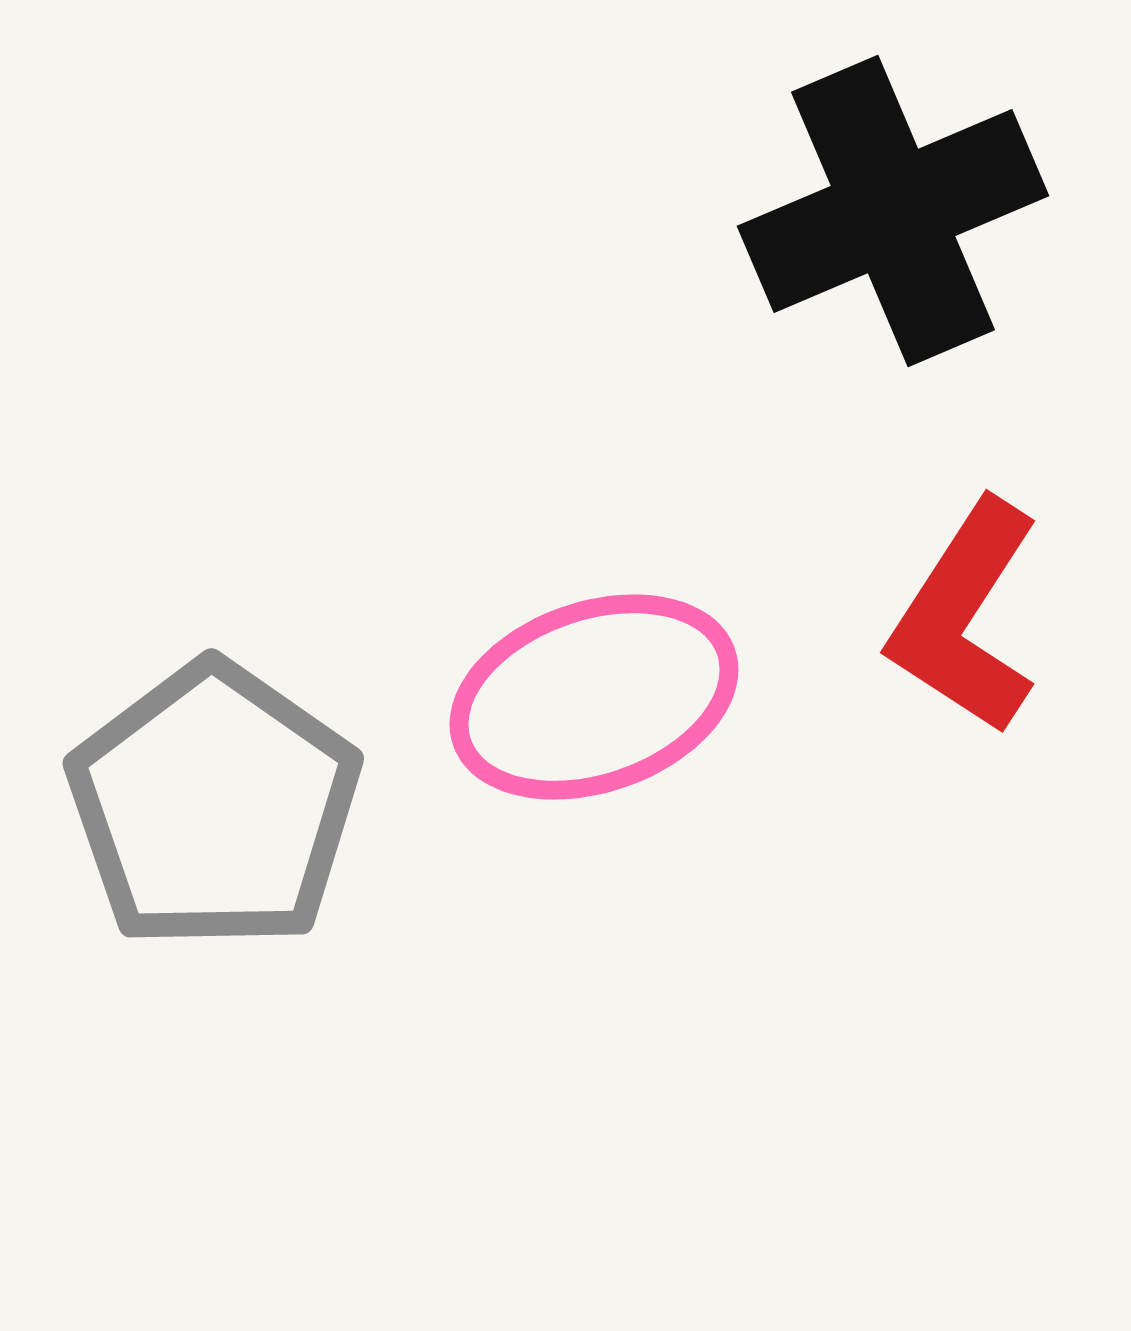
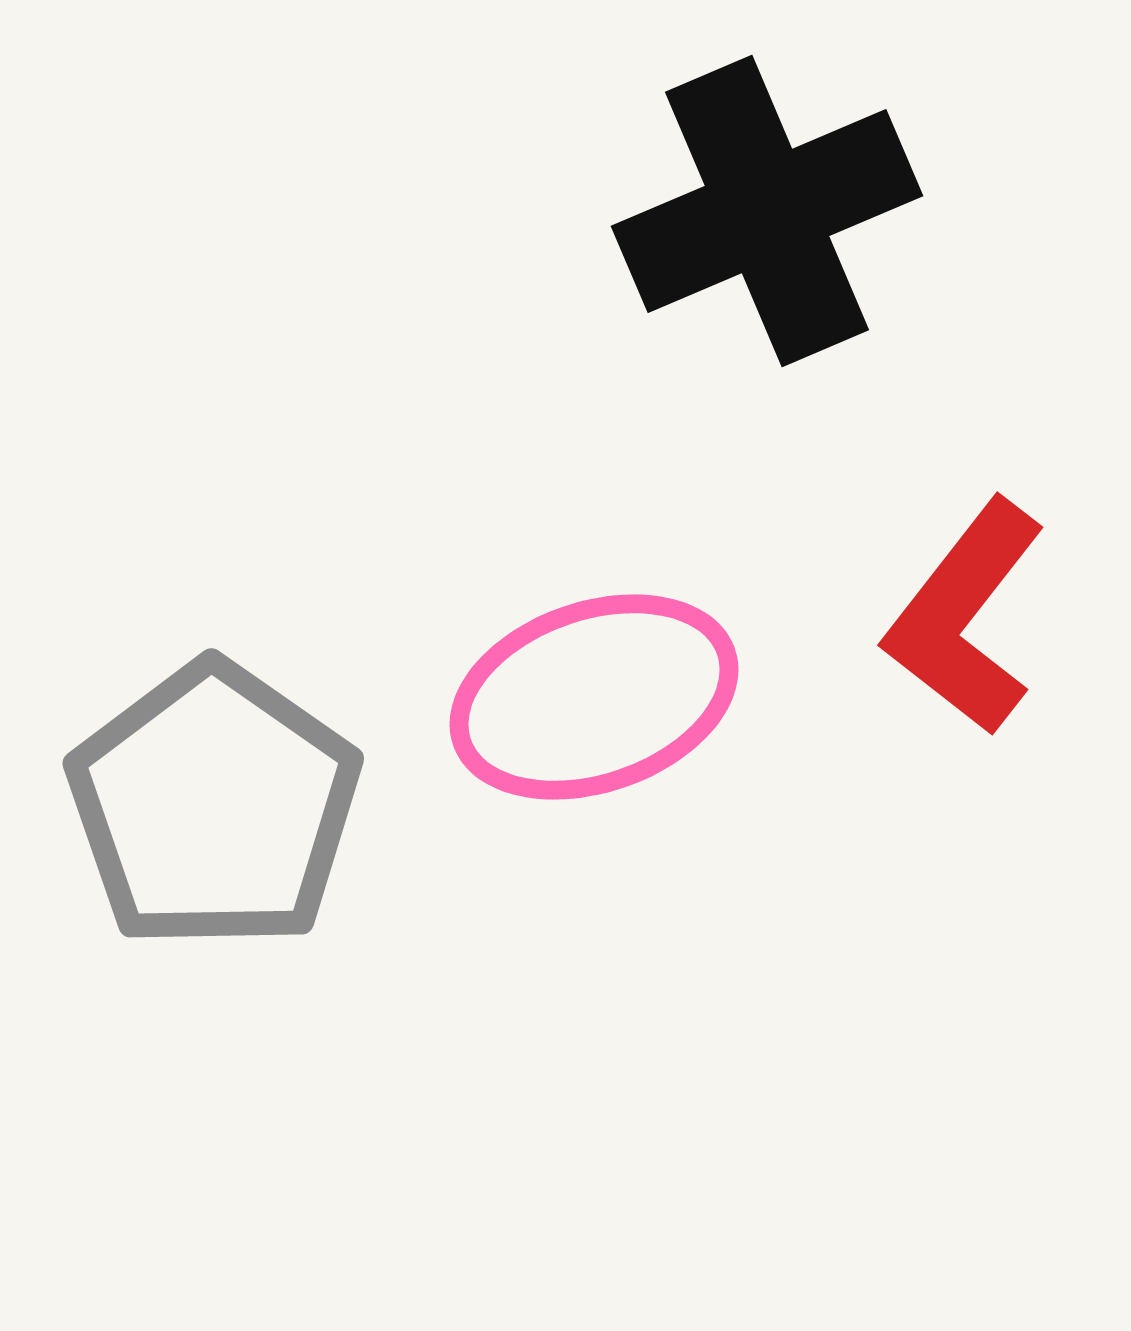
black cross: moved 126 px left
red L-shape: rotated 5 degrees clockwise
